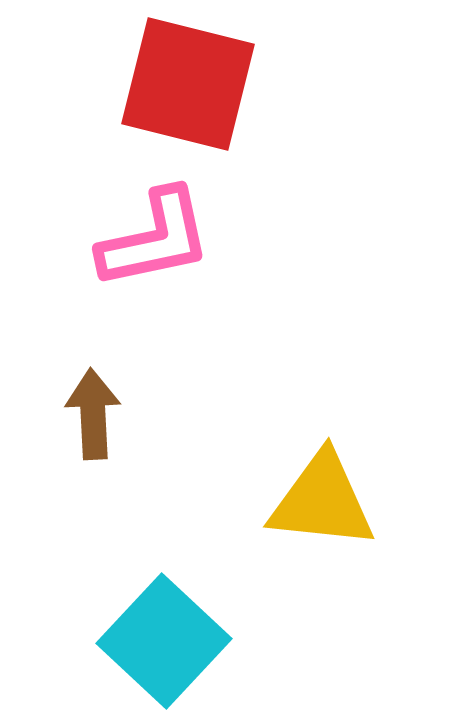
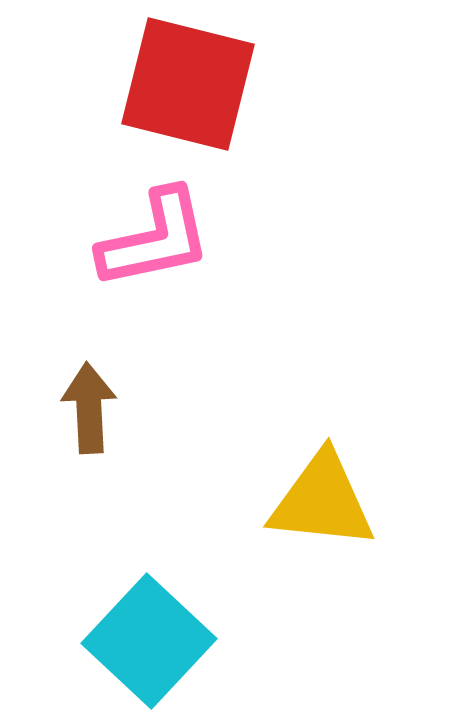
brown arrow: moved 4 px left, 6 px up
cyan square: moved 15 px left
